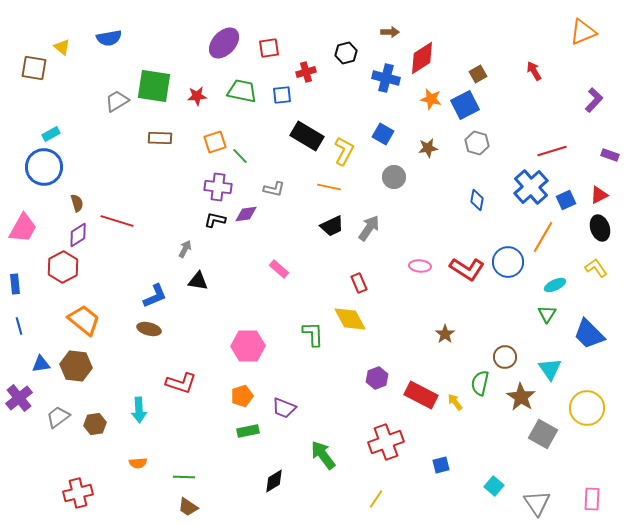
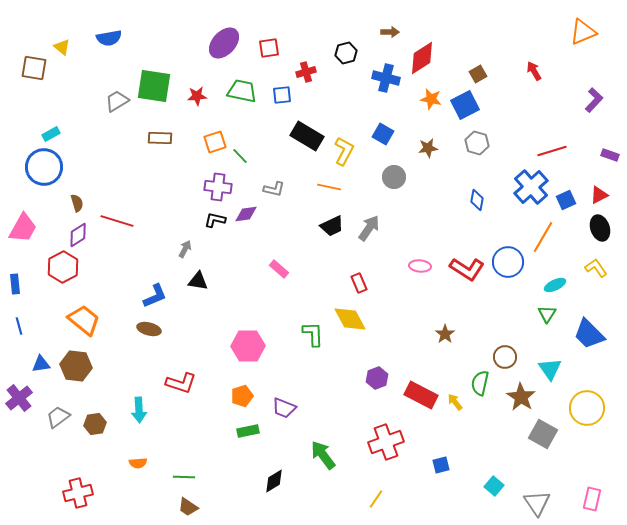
pink rectangle at (592, 499): rotated 10 degrees clockwise
